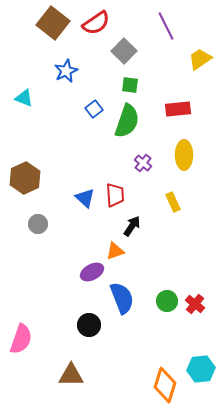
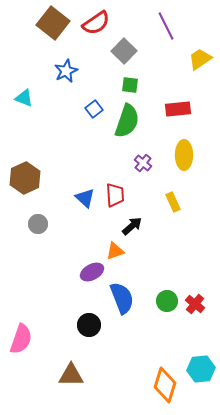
black arrow: rotated 15 degrees clockwise
